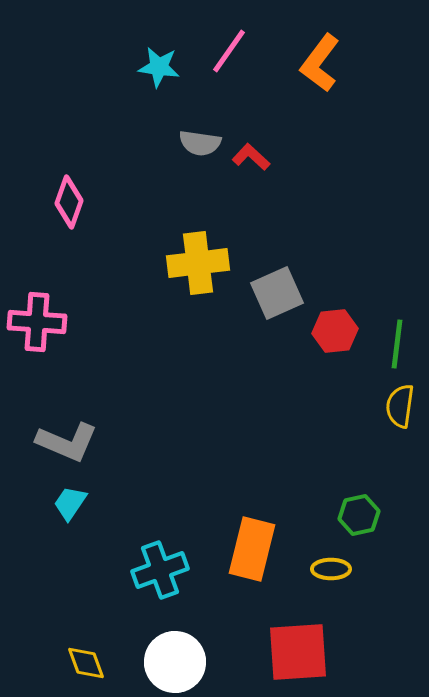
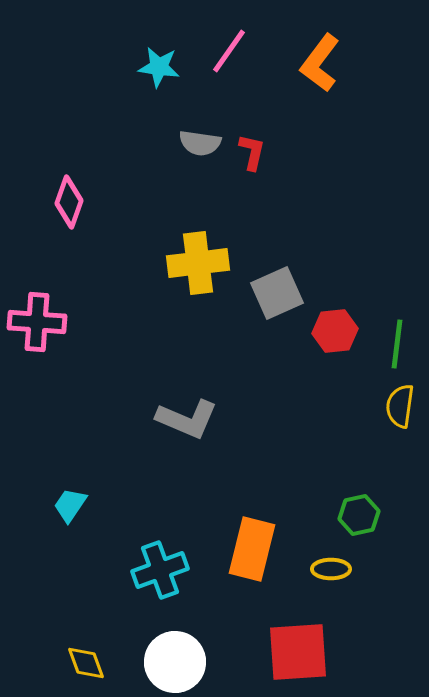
red L-shape: moved 1 px right, 5 px up; rotated 60 degrees clockwise
gray L-shape: moved 120 px right, 23 px up
cyan trapezoid: moved 2 px down
